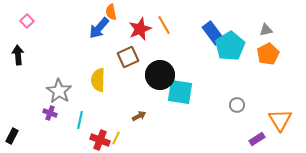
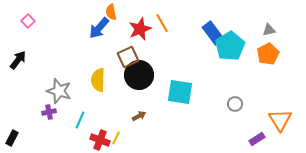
pink square: moved 1 px right
orange line: moved 2 px left, 2 px up
gray triangle: moved 3 px right
black arrow: moved 5 px down; rotated 42 degrees clockwise
black circle: moved 21 px left
gray star: rotated 15 degrees counterclockwise
gray circle: moved 2 px left, 1 px up
purple cross: moved 1 px left, 1 px up; rotated 32 degrees counterclockwise
cyan line: rotated 12 degrees clockwise
black rectangle: moved 2 px down
